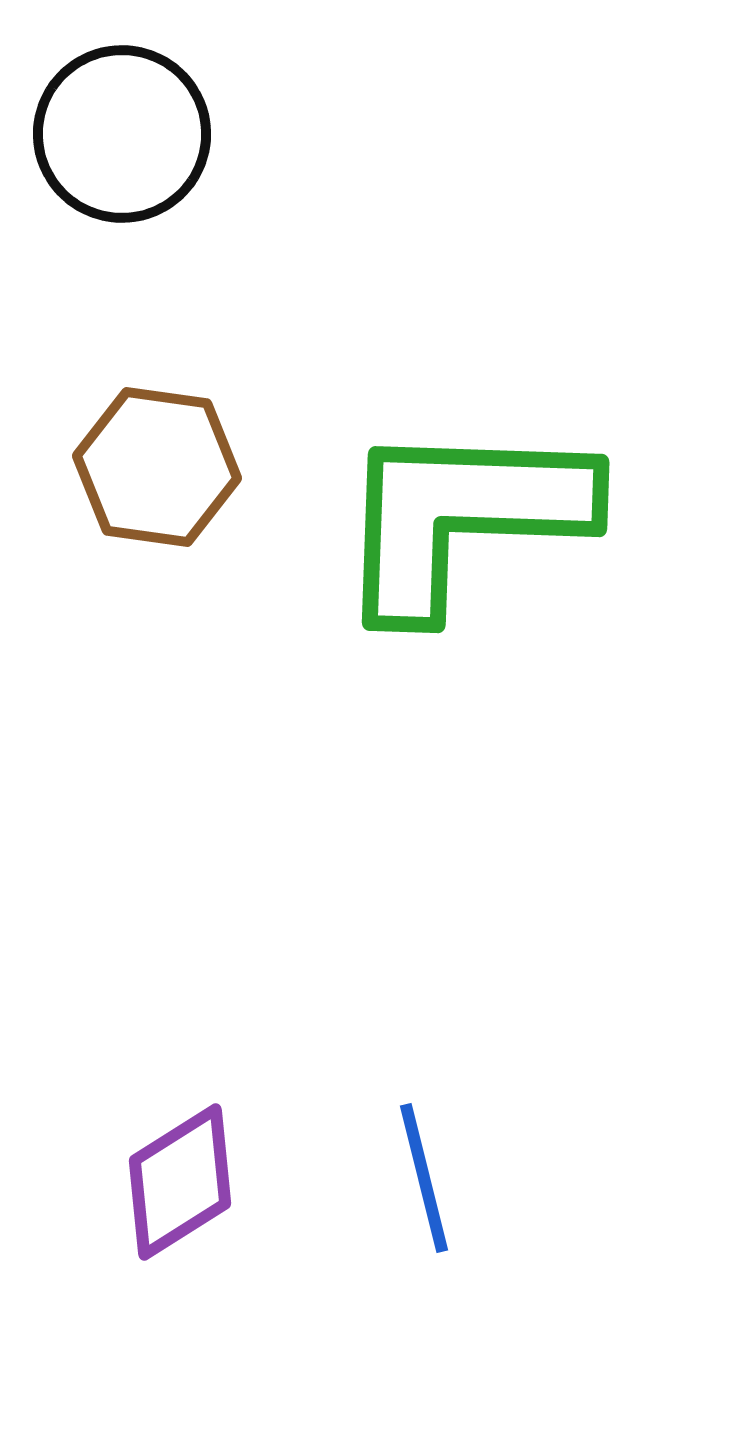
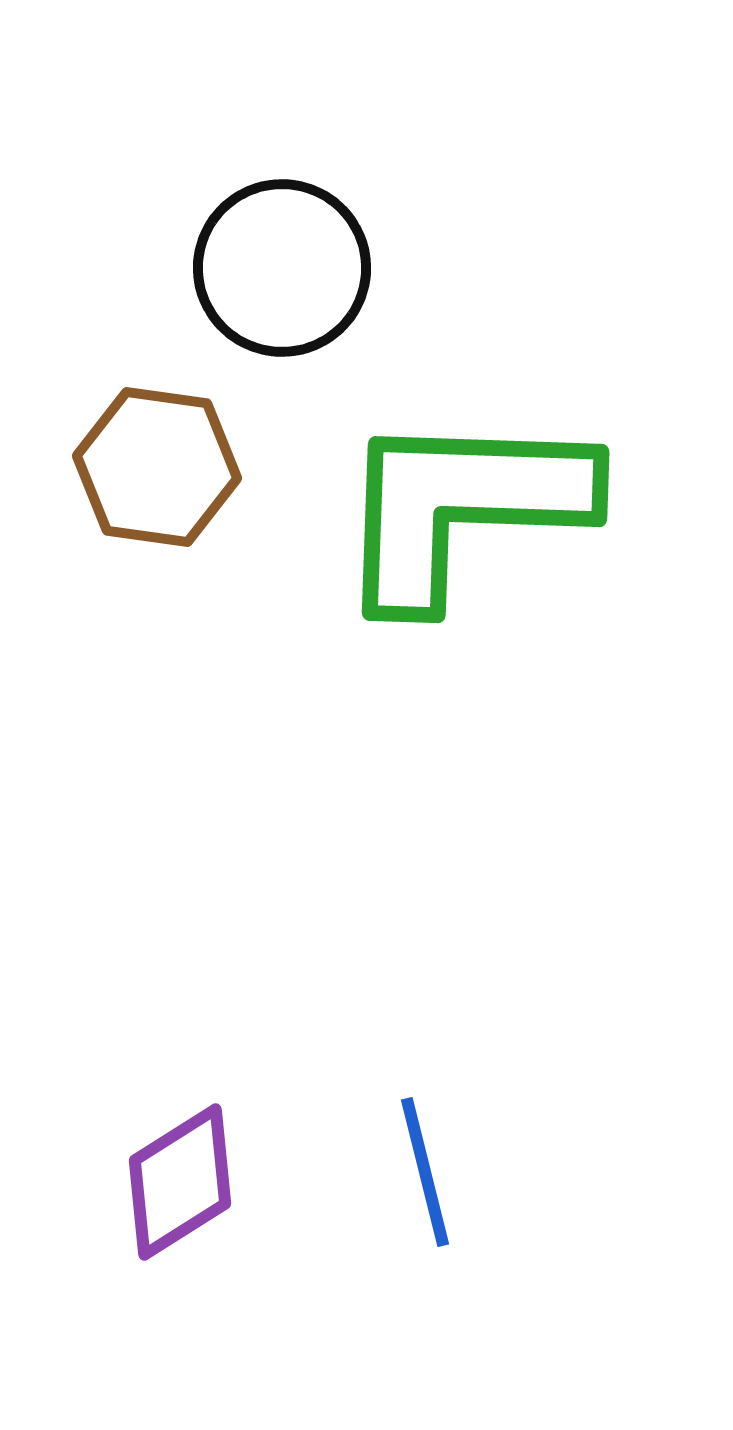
black circle: moved 160 px right, 134 px down
green L-shape: moved 10 px up
blue line: moved 1 px right, 6 px up
